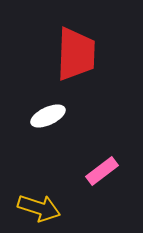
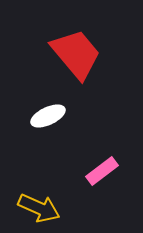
red trapezoid: rotated 42 degrees counterclockwise
yellow arrow: rotated 6 degrees clockwise
